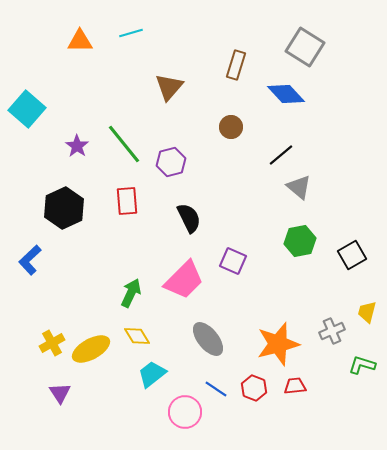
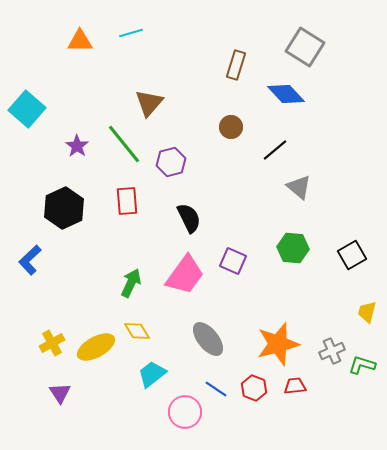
brown triangle: moved 20 px left, 16 px down
black line: moved 6 px left, 5 px up
green hexagon: moved 7 px left, 7 px down; rotated 16 degrees clockwise
pink trapezoid: moved 1 px right, 5 px up; rotated 9 degrees counterclockwise
green arrow: moved 10 px up
gray cross: moved 20 px down
yellow diamond: moved 5 px up
yellow ellipse: moved 5 px right, 2 px up
